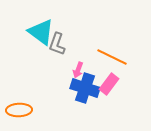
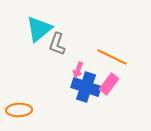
cyan triangle: moved 2 px left, 3 px up; rotated 44 degrees clockwise
blue cross: moved 1 px right, 1 px up
